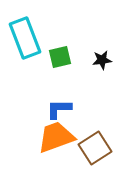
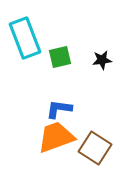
blue L-shape: rotated 8 degrees clockwise
brown square: rotated 24 degrees counterclockwise
